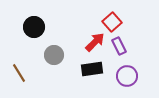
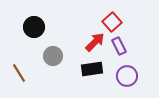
gray circle: moved 1 px left, 1 px down
